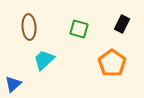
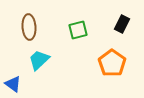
green square: moved 1 px left, 1 px down; rotated 30 degrees counterclockwise
cyan trapezoid: moved 5 px left
blue triangle: rotated 42 degrees counterclockwise
